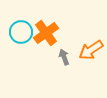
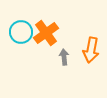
orange arrow: rotated 45 degrees counterclockwise
gray arrow: rotated 14 degrees clockwise
